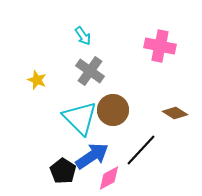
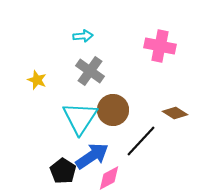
cyan arrow: rotated 60 degrees counterclockwise
cyan triangle: rotated 18 degrees clockwise
black line: moved 9 px up
